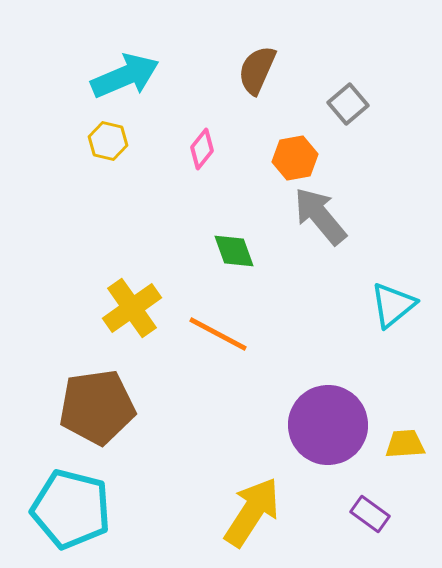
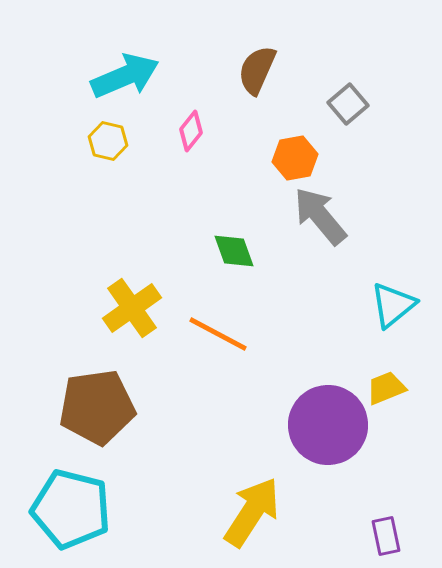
pink diamond: moved 11 px left, 18 px up
yellow trapezoid: moved 19 px left, 56 px up; rotated 18 degrees counterclockwise
purple rectangle: moved 16 px right, 22 px down; rotated 42 degrees clockwise
